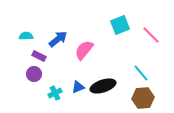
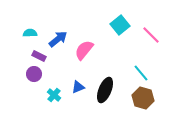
cyan square: rotated 18 degrees counterclockwise
cyan semicircle: moved 4 px right, 3 px up
black ellipse: moved 2 px right, 4 px down; rotated 50 degrees counterclockwise
cyan cross: moved 1 px left, 2 px down; rotated 24 degrees counterclockwise
brown hexagon: rotated 20 degrees clockwise
